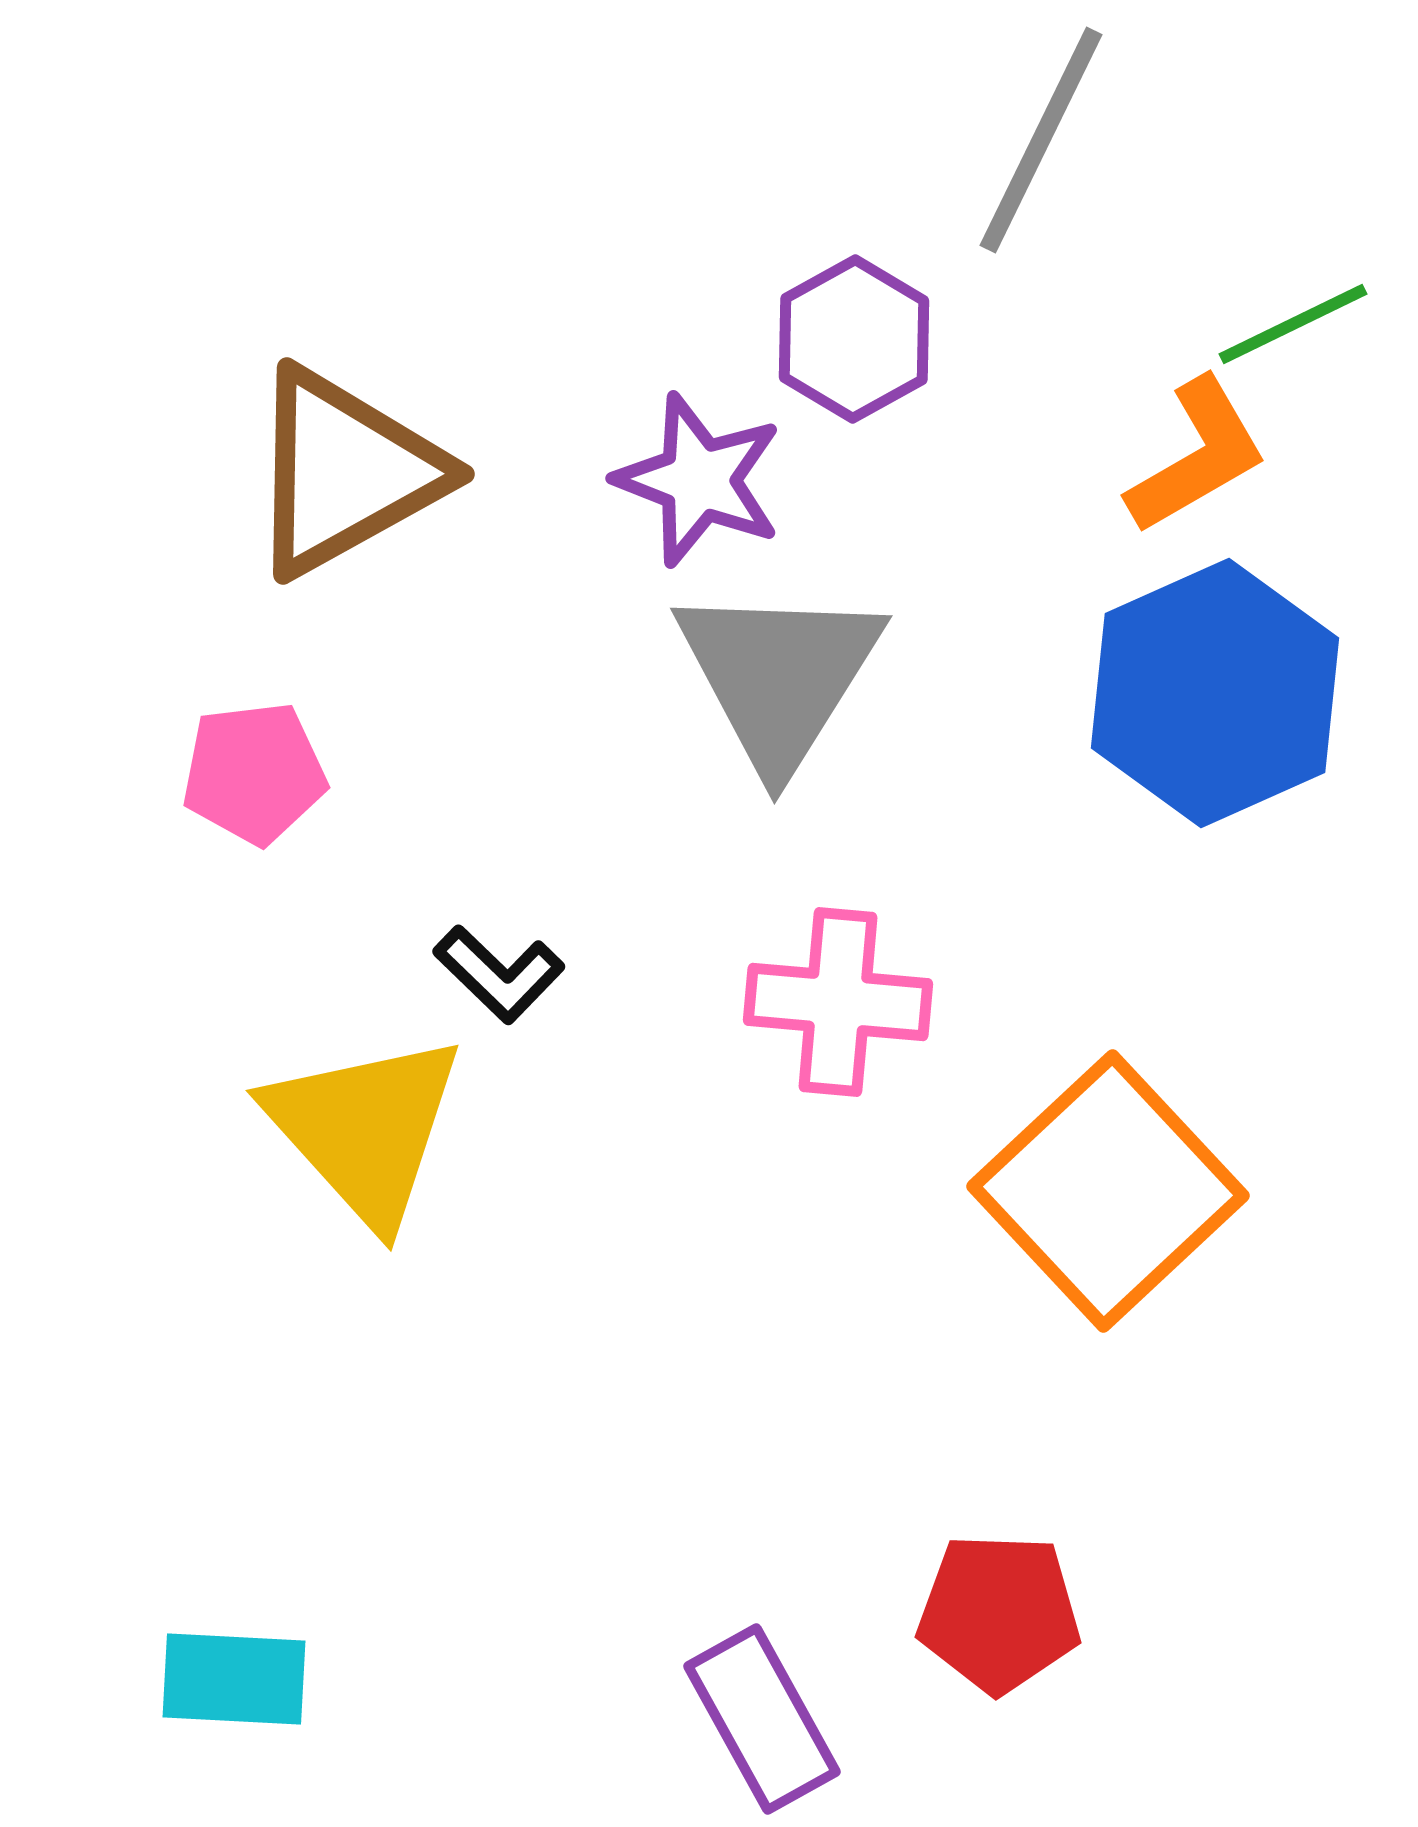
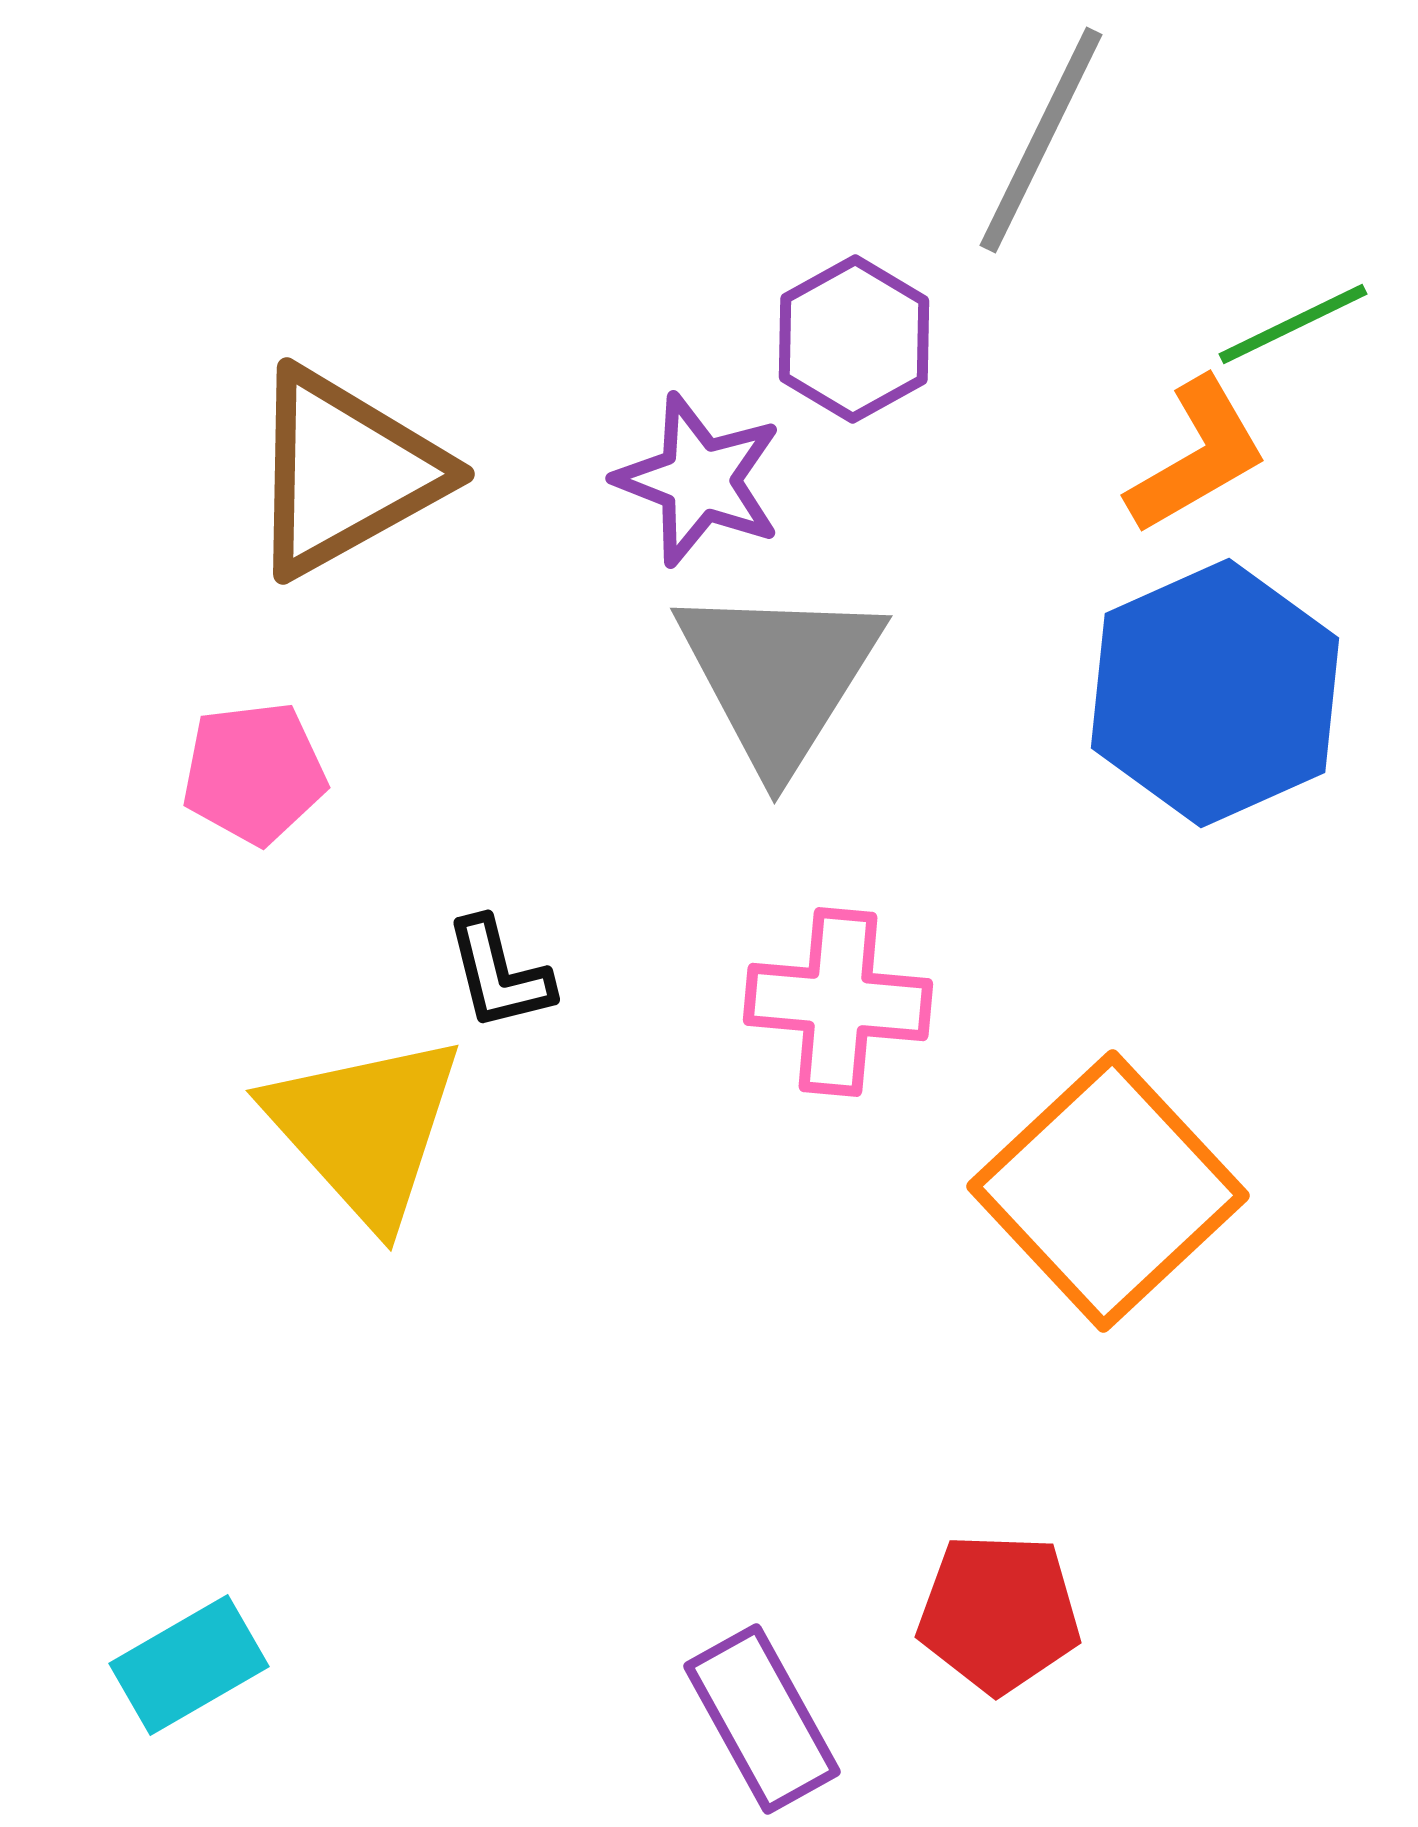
black L-shape: rotated 32 degrees clockwise
cyan rectangle: moved 45 px left, 14 px up; rotated 33 degrees counterclockwise
